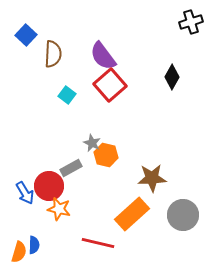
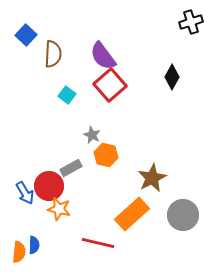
gray star: moved 8 px up
brown star: rotated 24 degrees counterclockwise
orange semicircle: rotated 10 degrees counterclockwise
